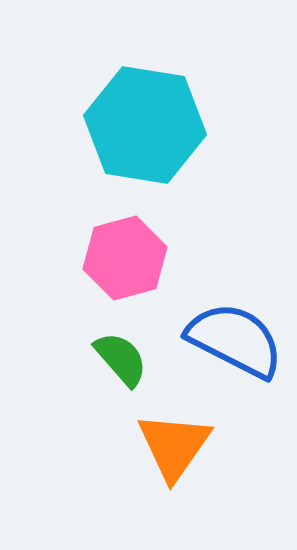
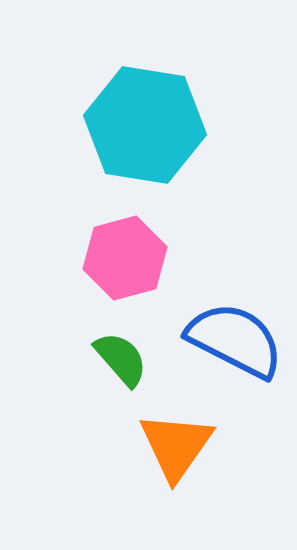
orange triangle: moved 2 px right
